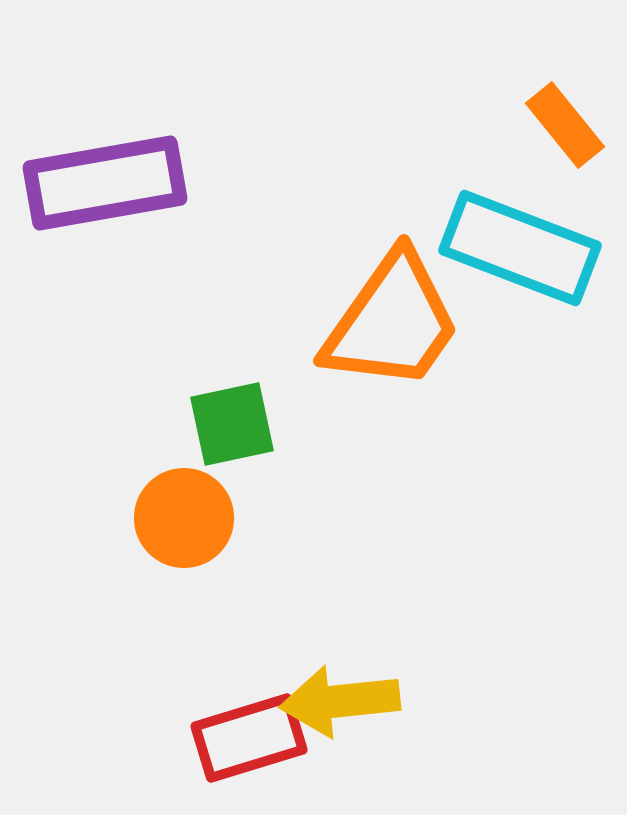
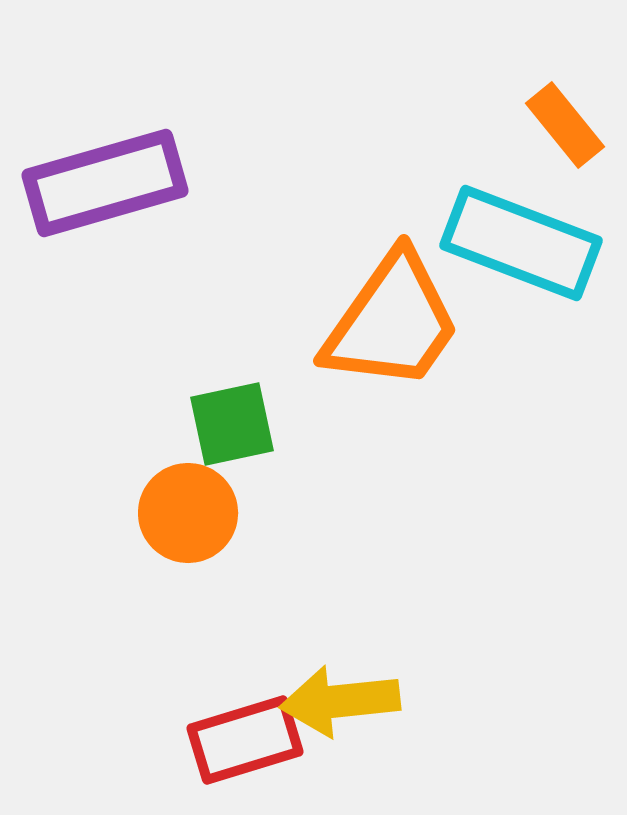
purple rectangle: rotated 6 degrees counterclockwise
cyan rectangle: moved 1 px right, 5 px up
orange circle: moved 4 px right, 5 px up
red rectangle: moved 4 px left, 2 px down
